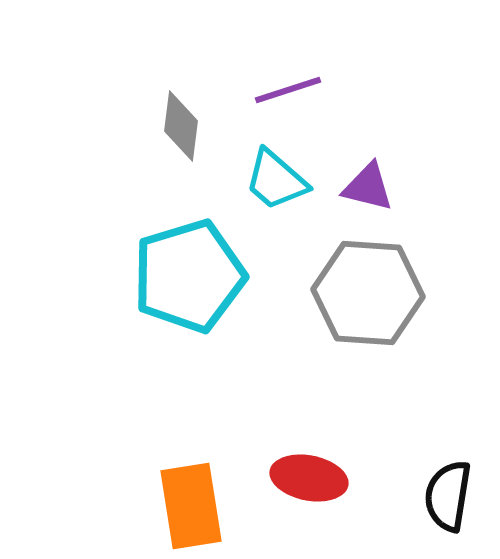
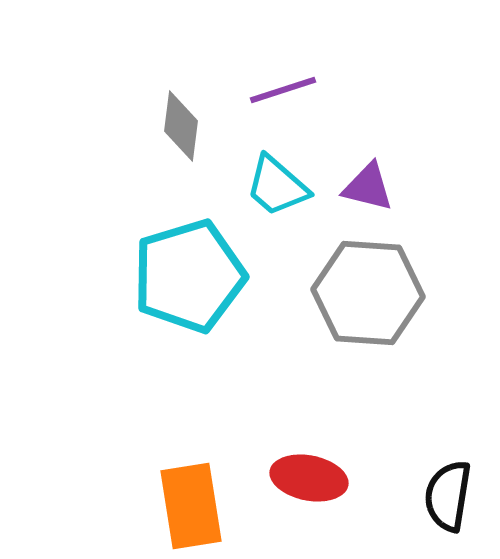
purple line: moved 5 px left
cyan trapezoid: moved 1 px right, 6 px down
